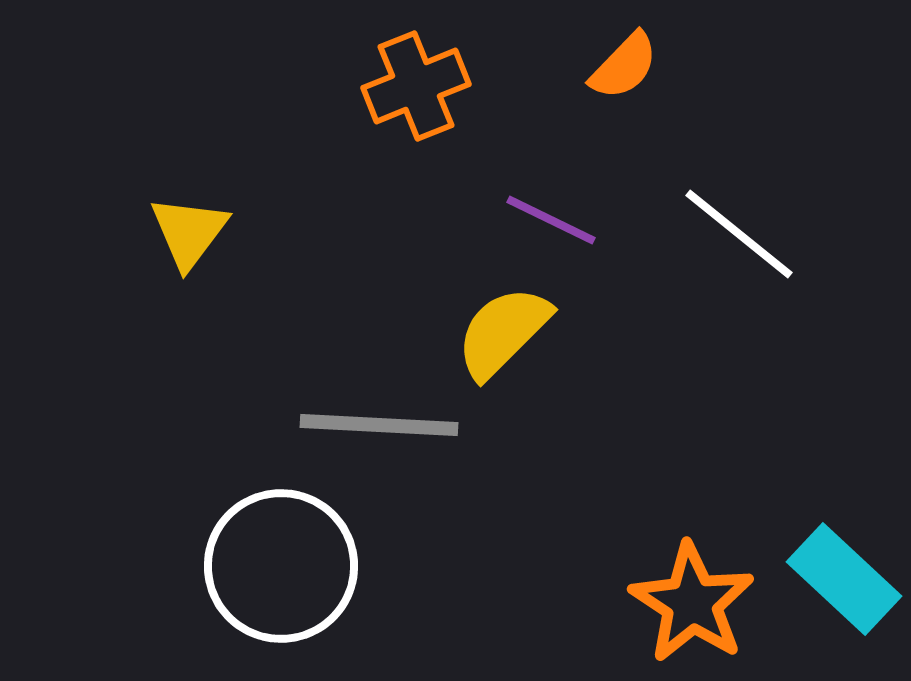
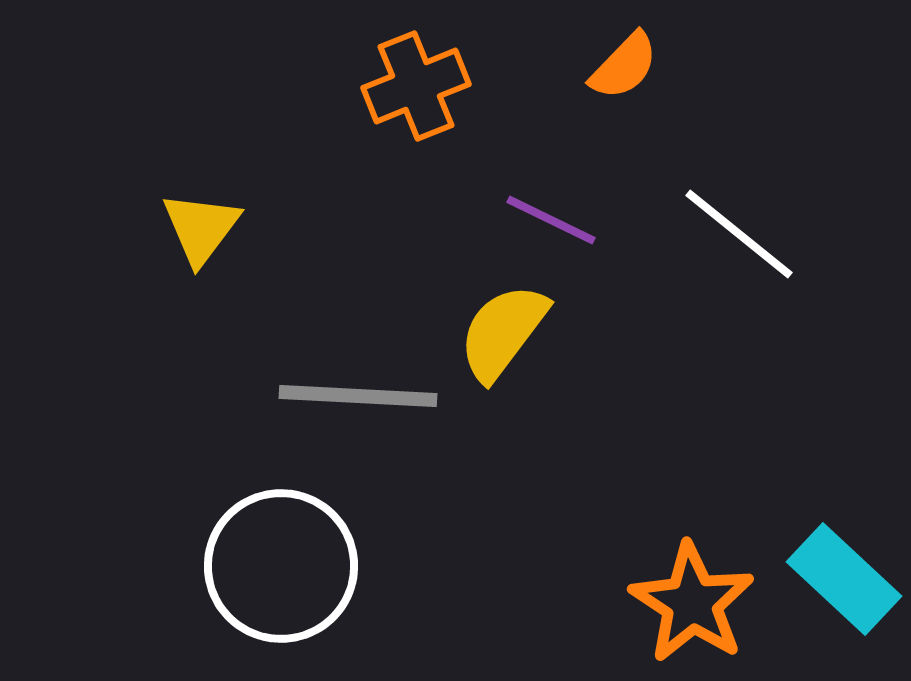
yellow triangle: moved 12 px right, 4 px up
yellow semicircle: rotated 8 degrees counterclockwise
gray line: moved 21 px left, 29 px up
